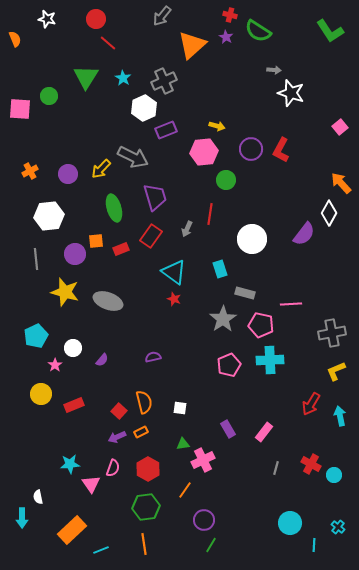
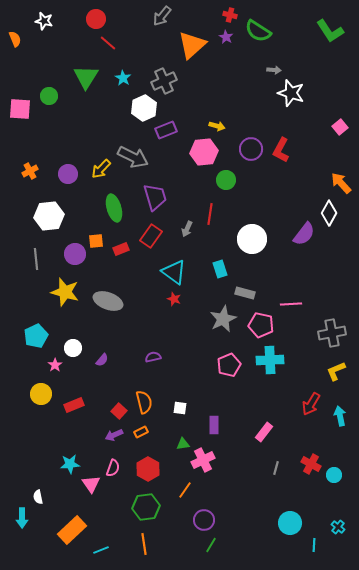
white star at (47, 19): moved 3 px left, 2 px down
gray star at (223, 319): rotated 8 degrees clockwise
purple rectangle at (228, 429): moved 14 px left, 4 px up; rotated 30 degrees clockwise
purple arrow at (117, 437): moved 3 px left, 2 px up
